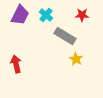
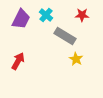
purple trapezoid: moved 1 px right, 4 px down
red arrow: moved 2 px right, 3 px up; rotated 42 degrees clockwise
